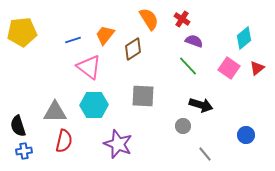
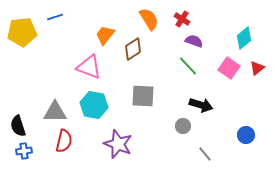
blue line: moved 18 px left, 23 px up
pink triangle: rotated 16 degrees counterclockwise
cyan hexagon: rotated 12 degrees clockwise
